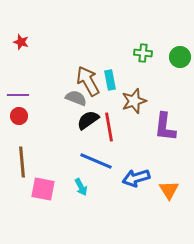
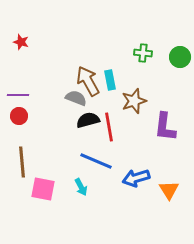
black semicircle: rotated 20 degrees clockwise
